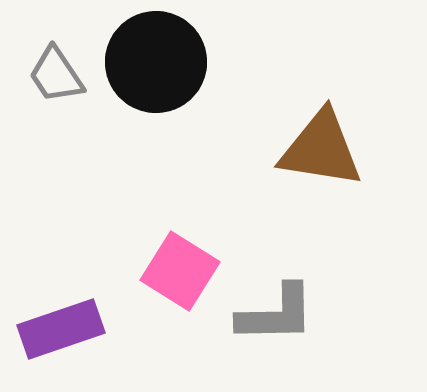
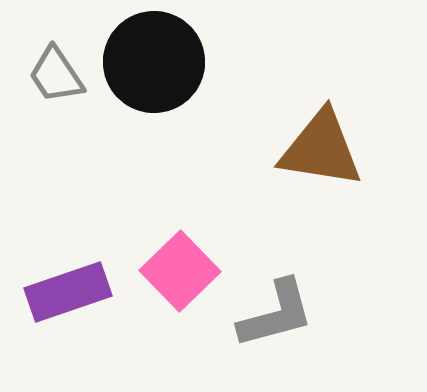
black circle: moved 2 px left
pink square: rotated 14 degrees clockwise
gray L-shape: rotated 14 degrees counterclockwise
purple rectangle: moved 7 px right, 37 px up
